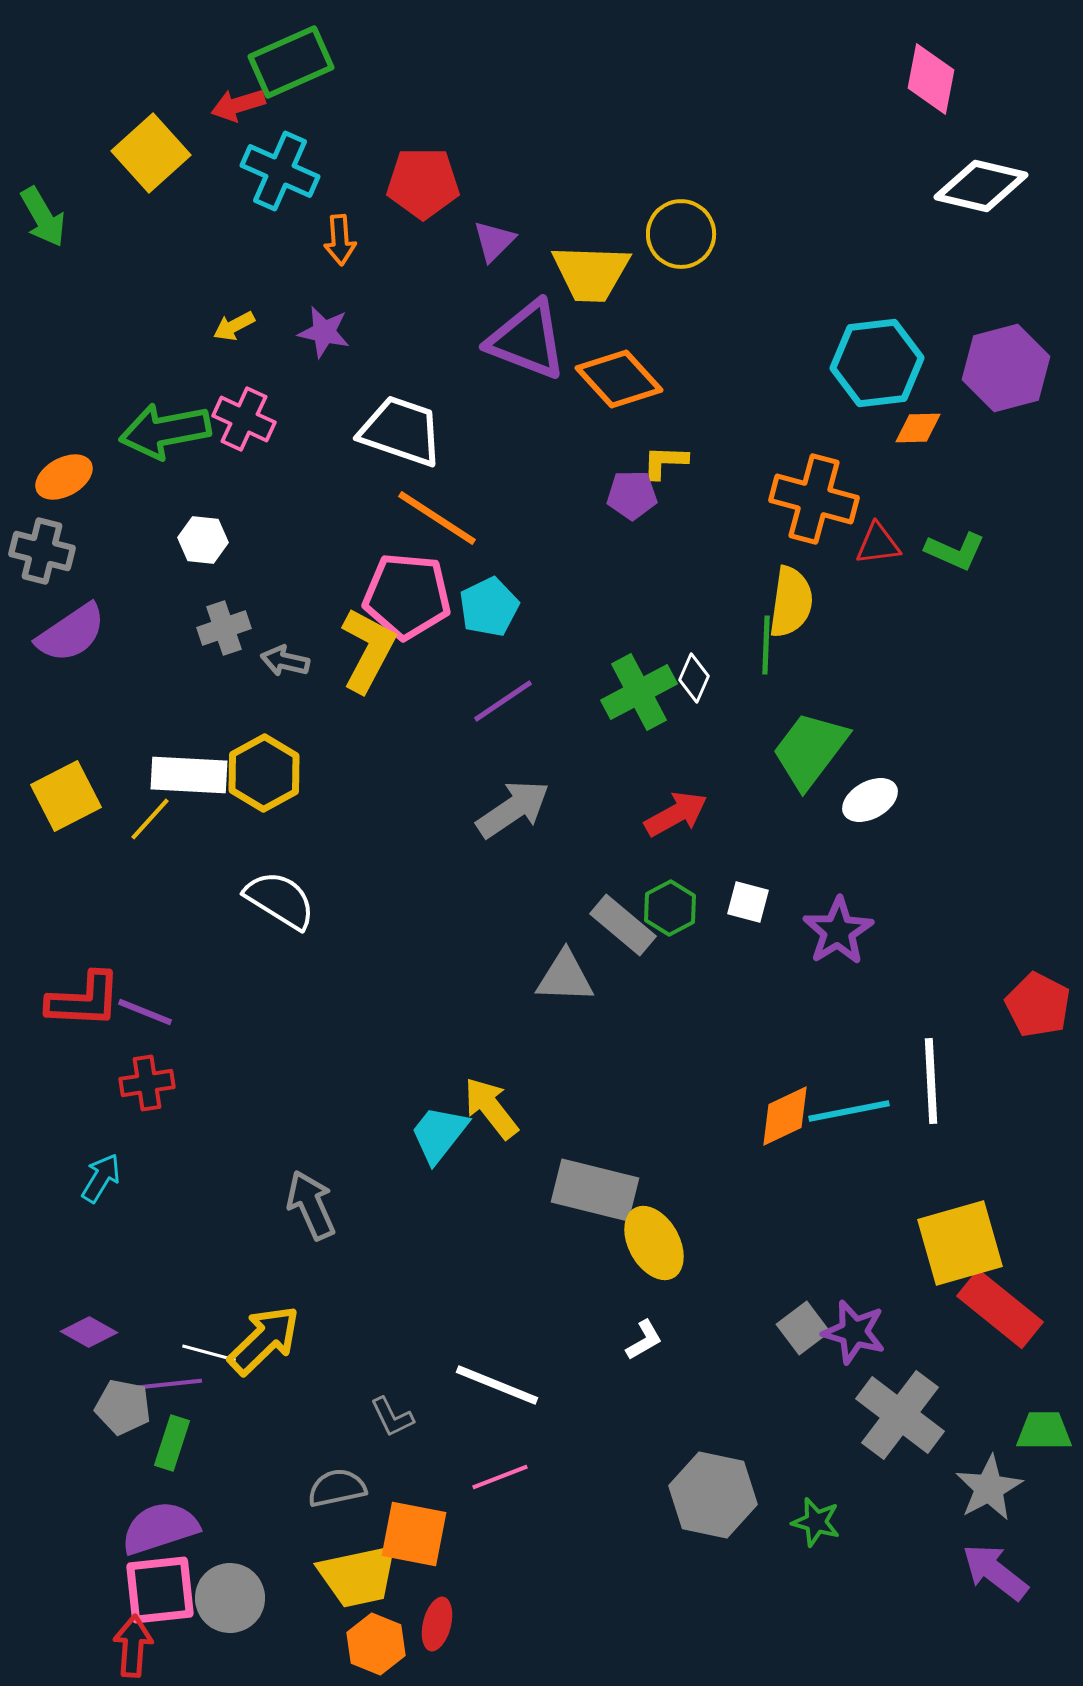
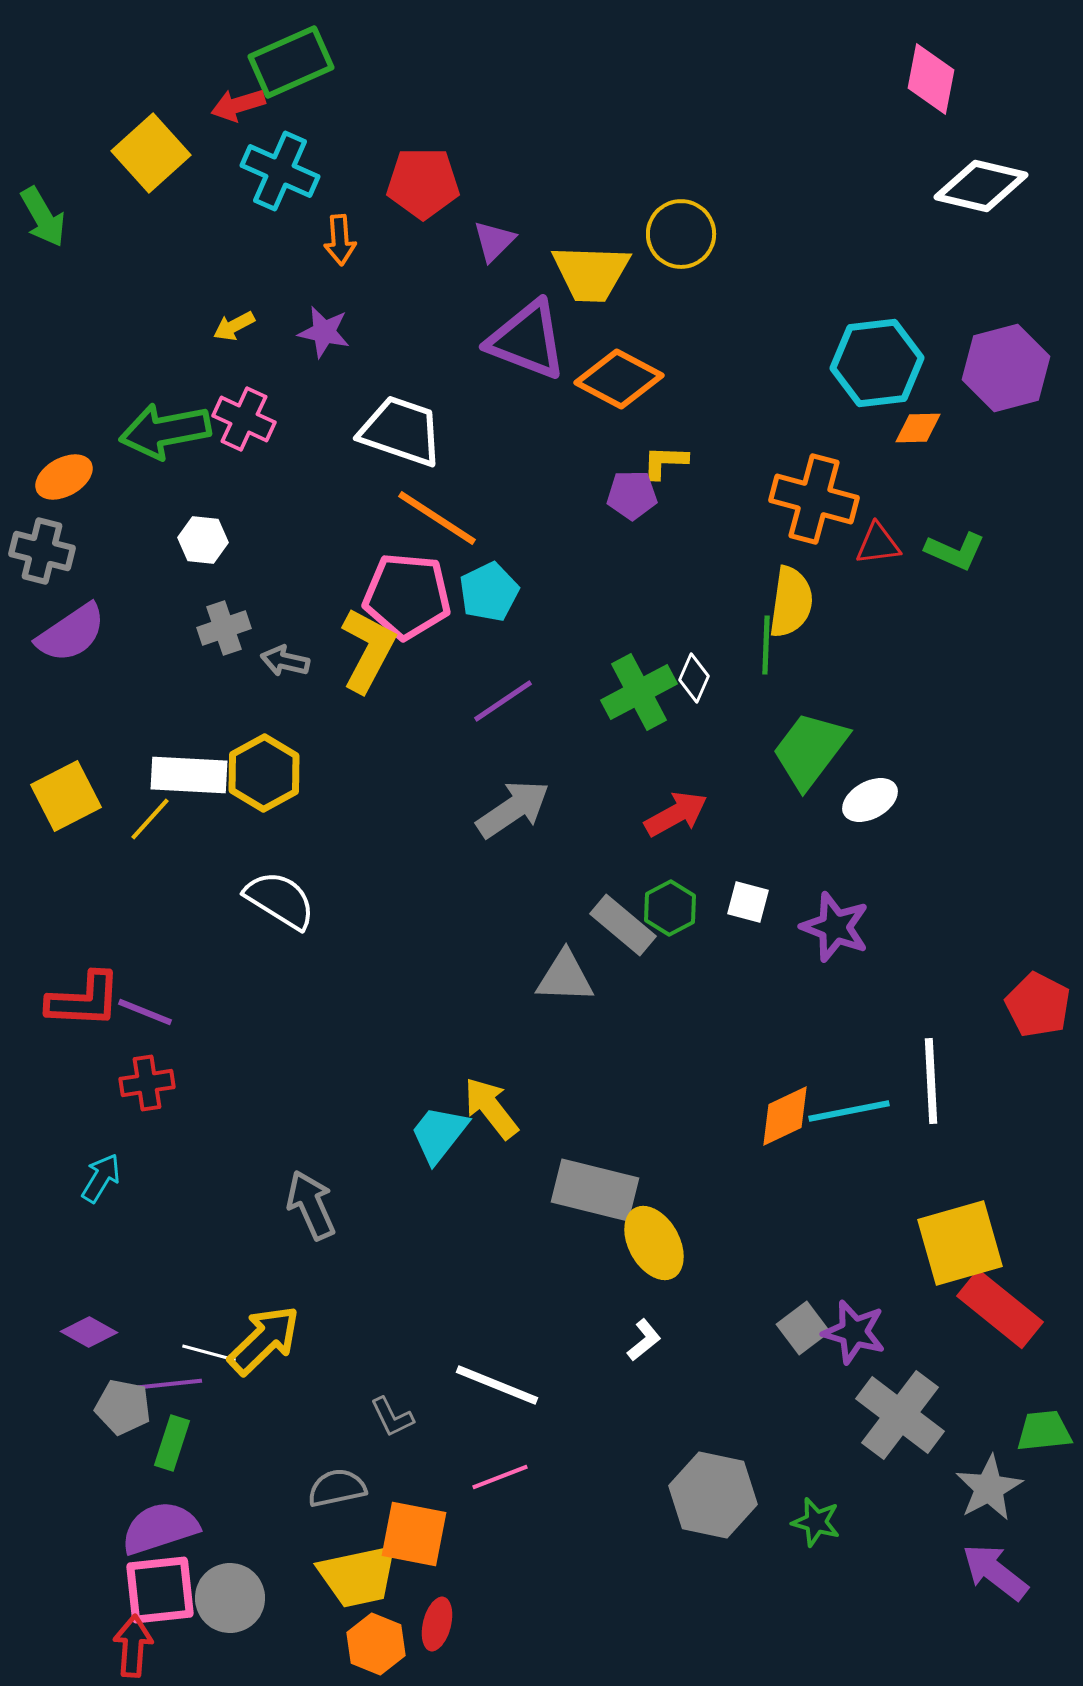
orange diamond at (619, 379): rotated 20 degrees counterclockwise
cyan pentagon at (489, 607): moved 15 px up
purple star at (838, 931): moved 3 px left, 4 px up; rotated 20 degrees counterclockwise
white L-shape at (644, 1340): rotated 9 degrees counterclockwise
green trapezoid at (1044, 1431): rotated 6 degrees counterclockwise
